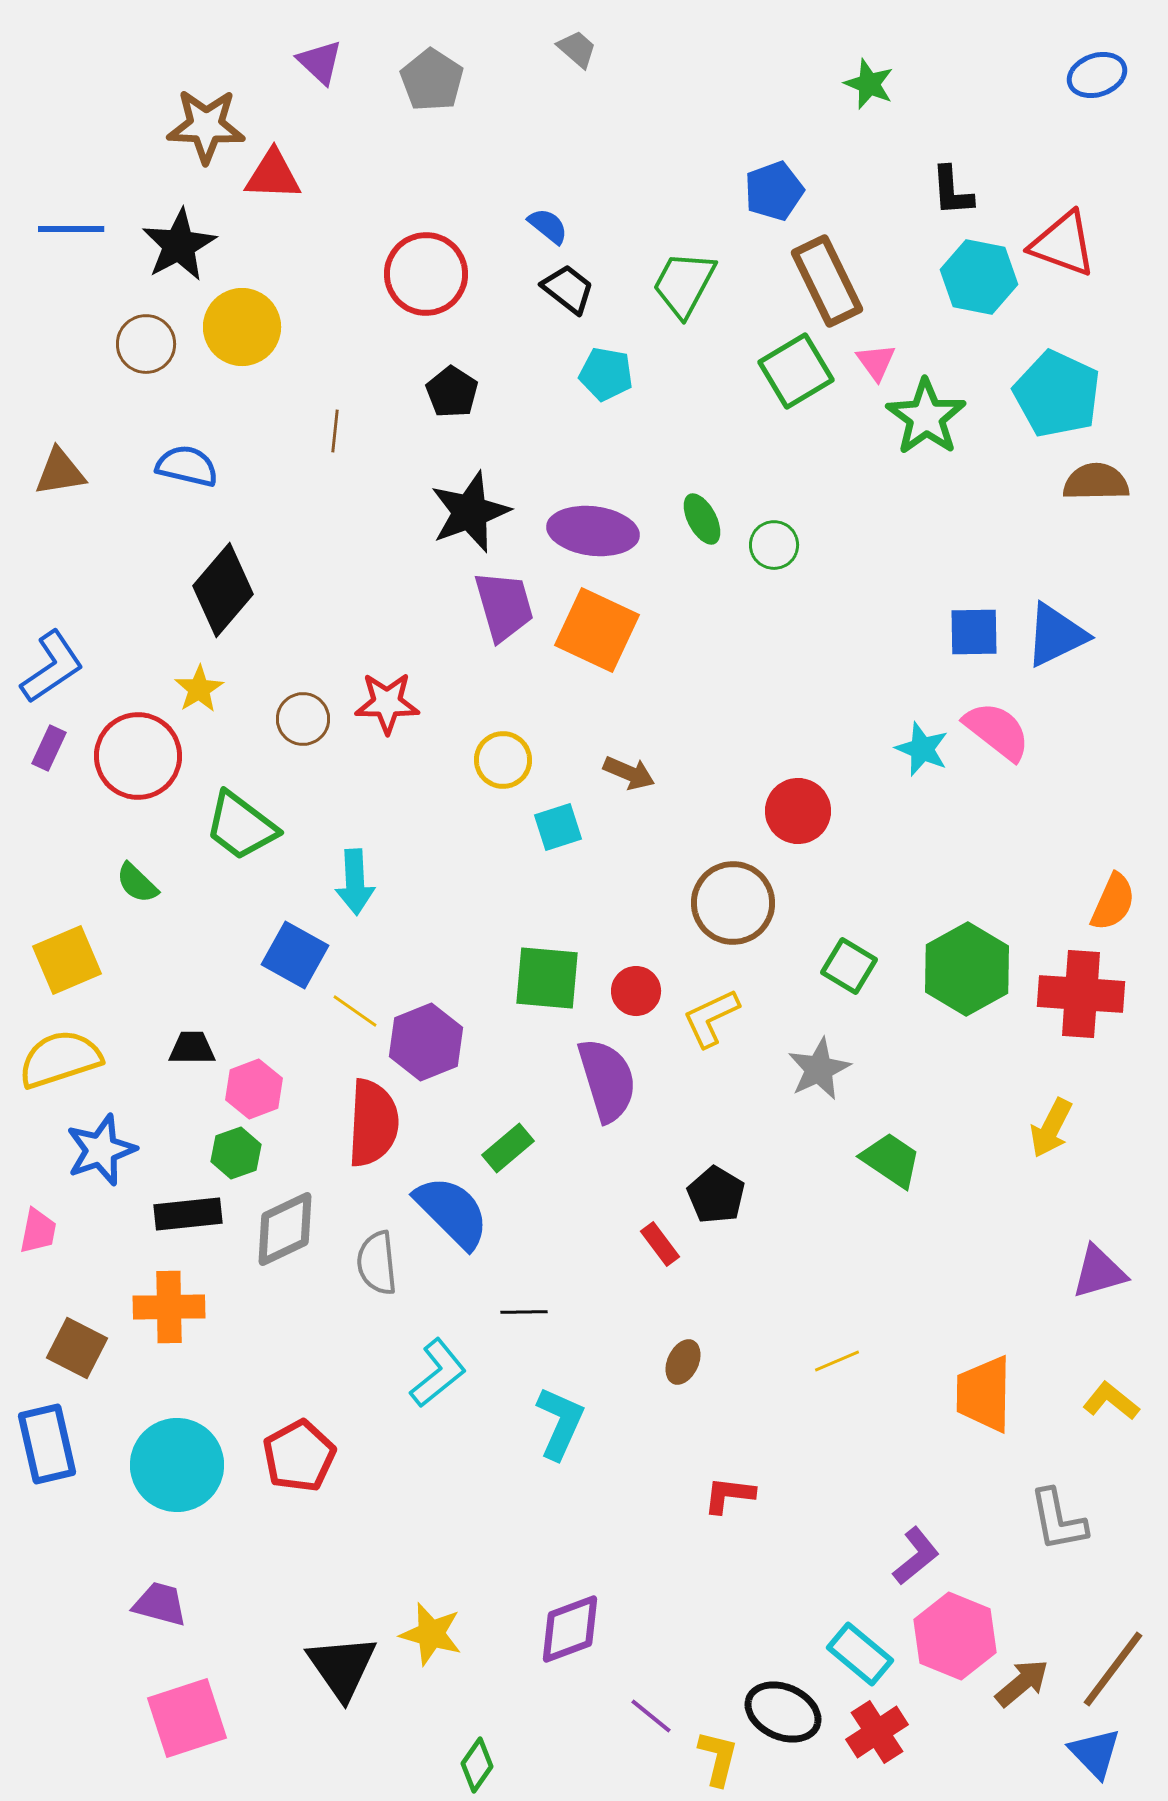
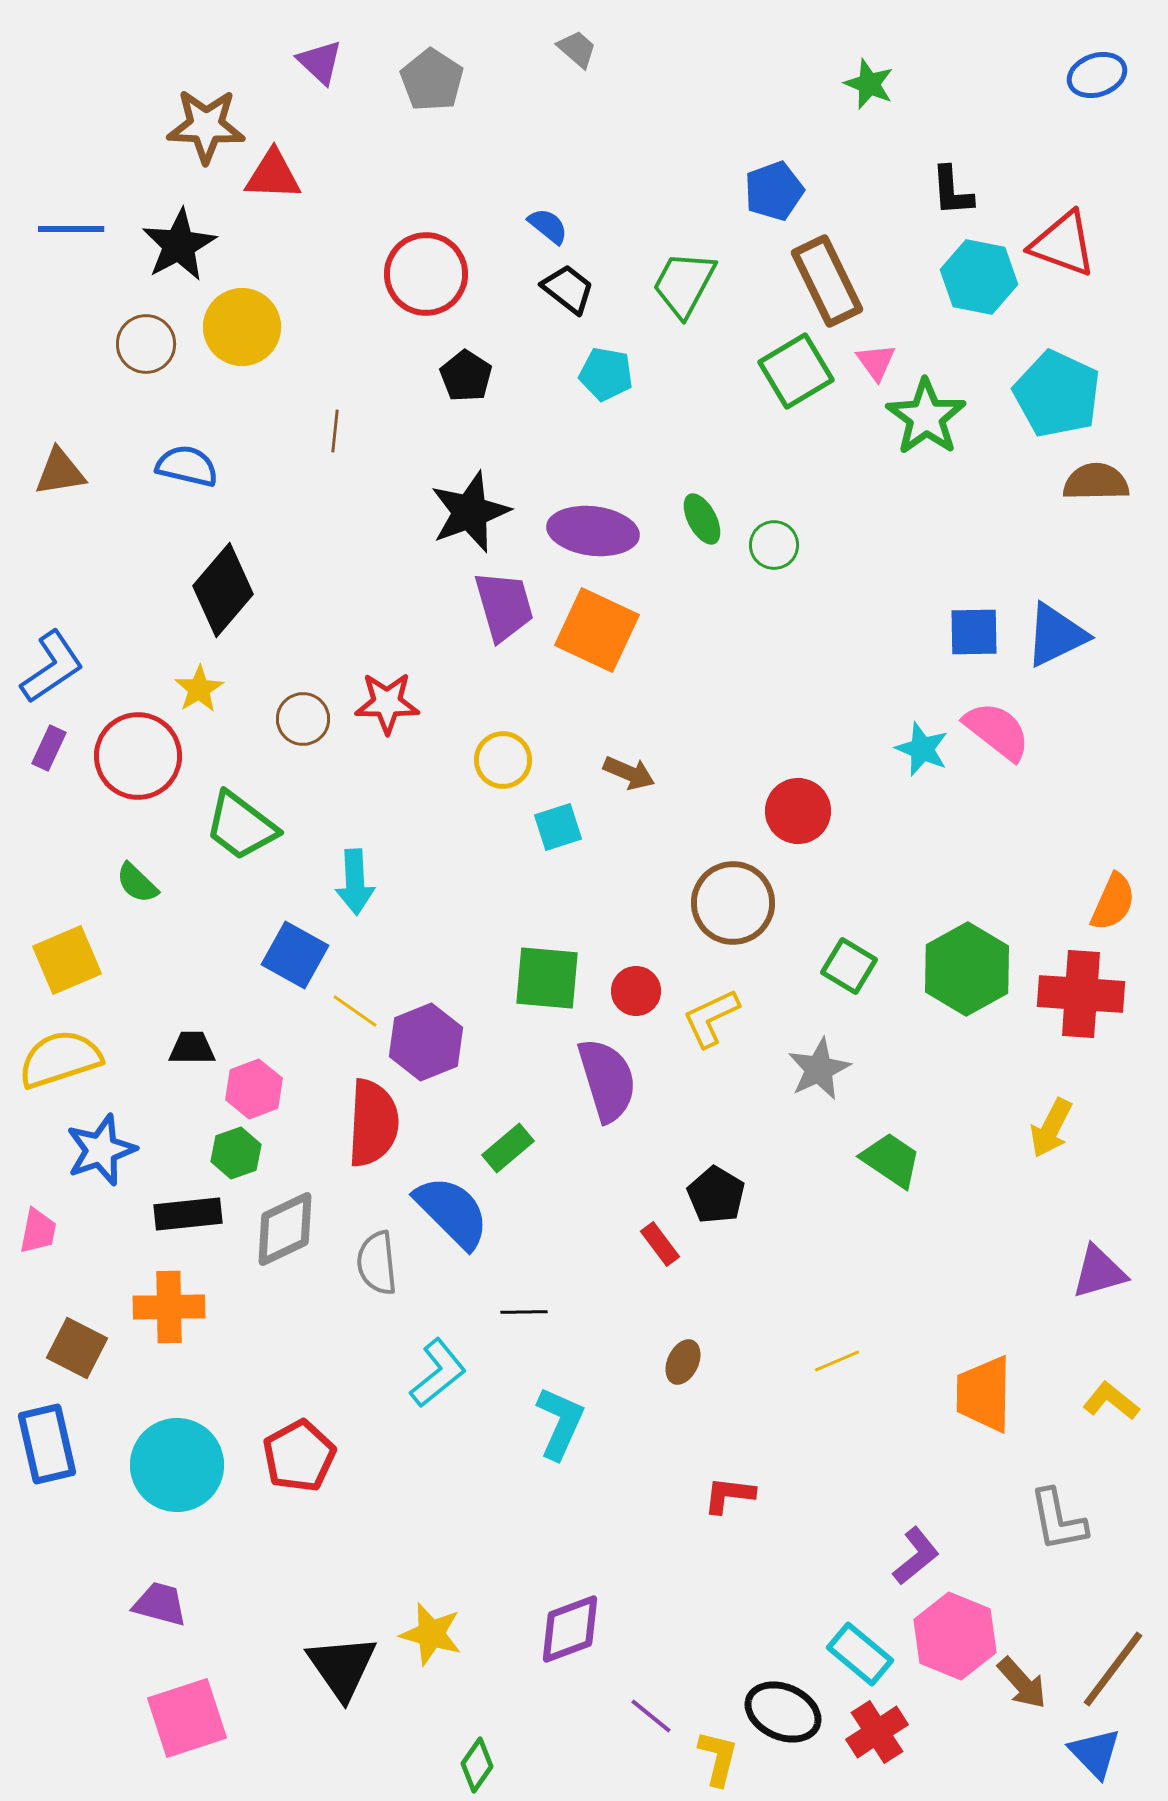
black pentagon at (452, 392): moved 14 px right, 16 px up
brown arrow at (1022, 1683): rotated 88 degrees clockwise
